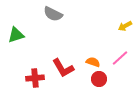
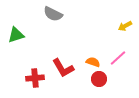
pink line: moved 2 px left
